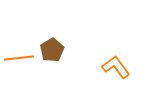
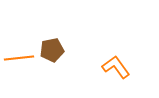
brown pentagon: rotated 20 degrees clockwise
